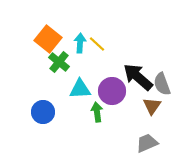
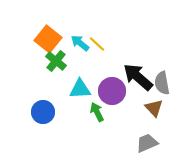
cyan arrow: rotated 54 degrees counterclockwise
green cross: moved 3 px left, 1 px up
gray semicircle: moved 1 px up; rotated 10 degrees clockwise
brown triangle: moved 2 px right, 2 px down; rotated 18 degrees counterclockwise
green arrow: rotated 18 degrees counterclockwise
